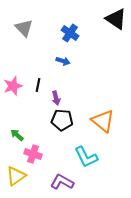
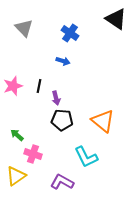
black line: moved 1 px right, 1 px down
